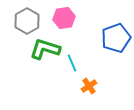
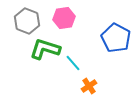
gray hexagon: rotated 10 degrees counterclockwise
blue pentagon: rotated 24 degrees counterclockwise
cyan line: moved 1 px right; rotated 18 degrees counterclockwise
